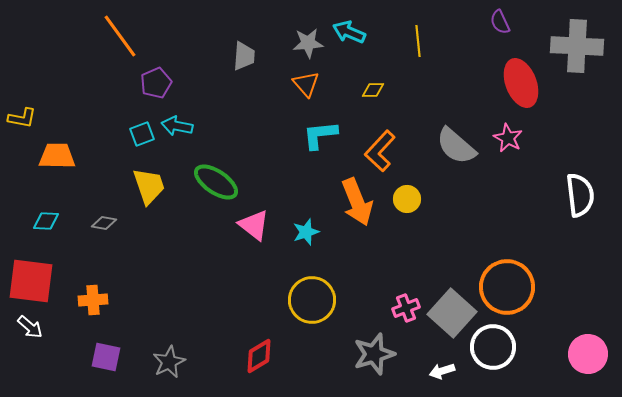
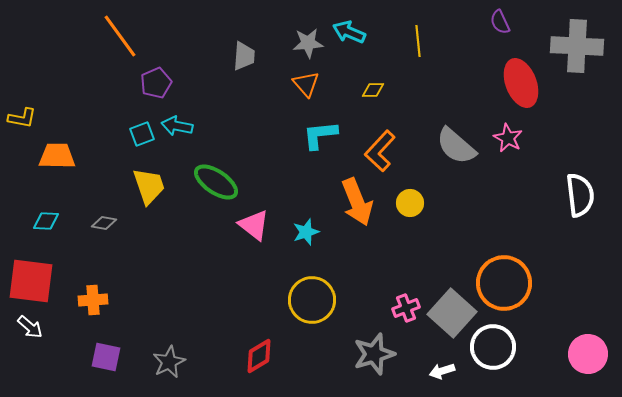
yellow circle at (407, 199): moved 3 px right, 4 px down
orange circle at (507, 287): moved 3 px left, 4 px up
